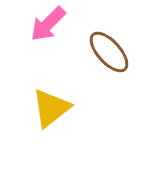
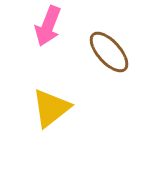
pink arrow: moved 2 px down; rotated 24 degrees counterclockwise
